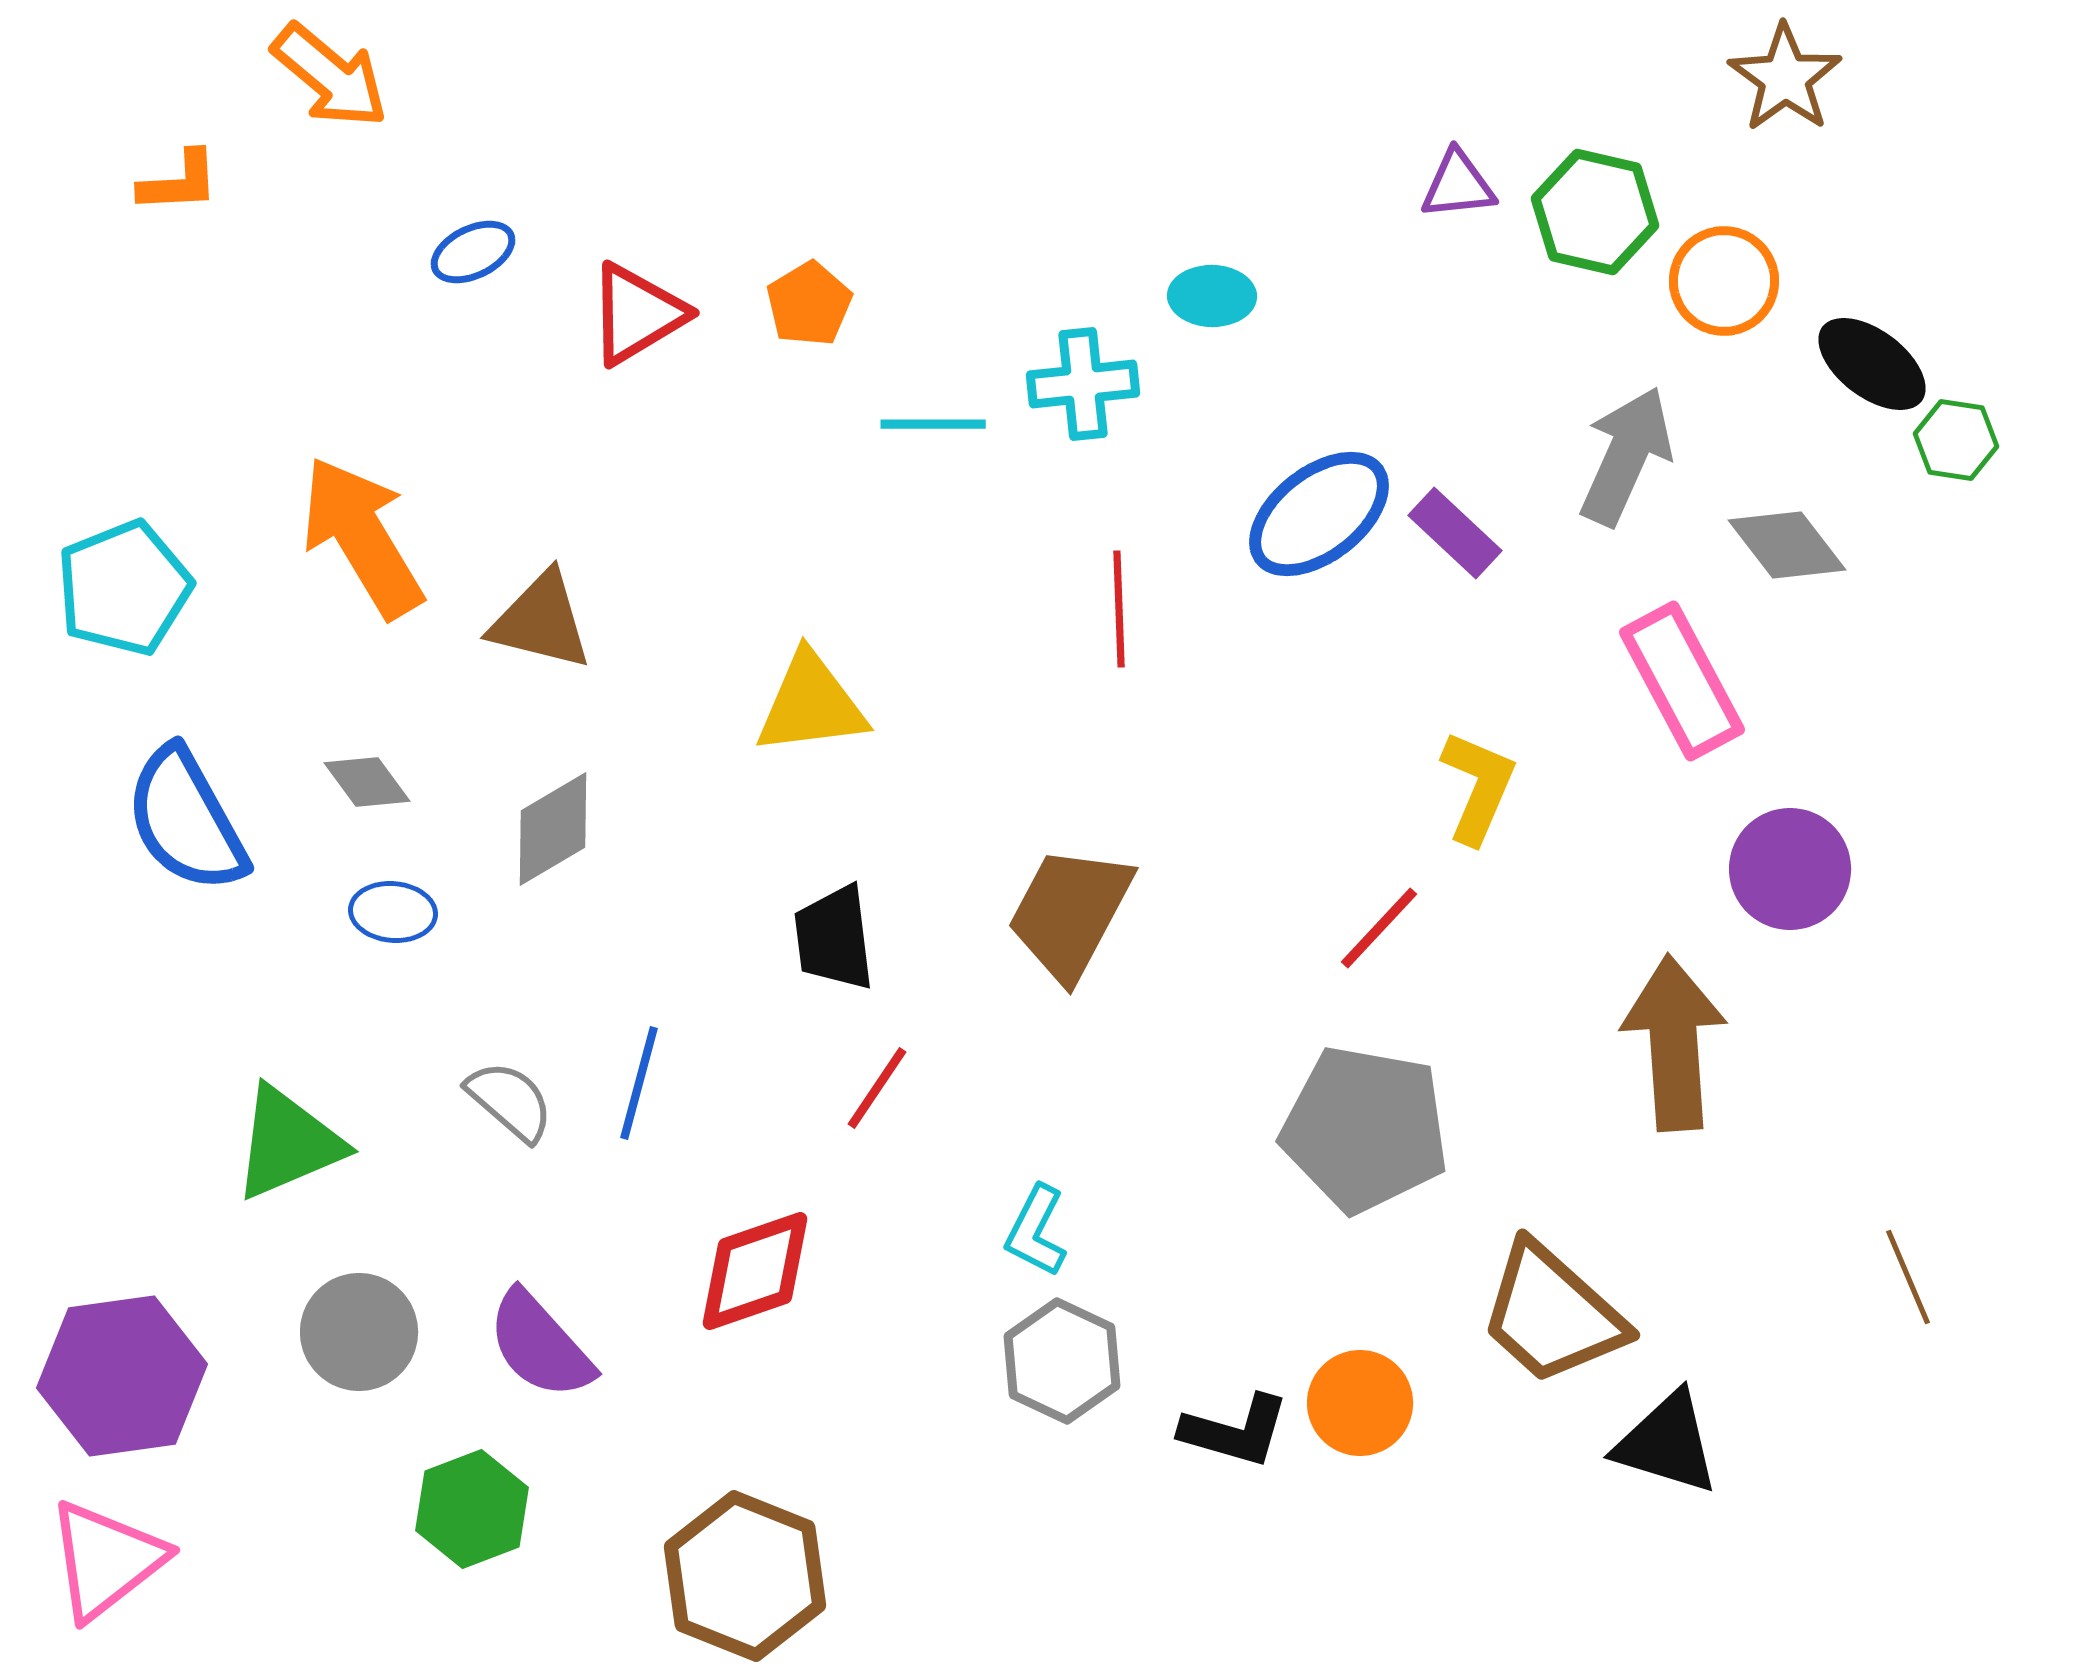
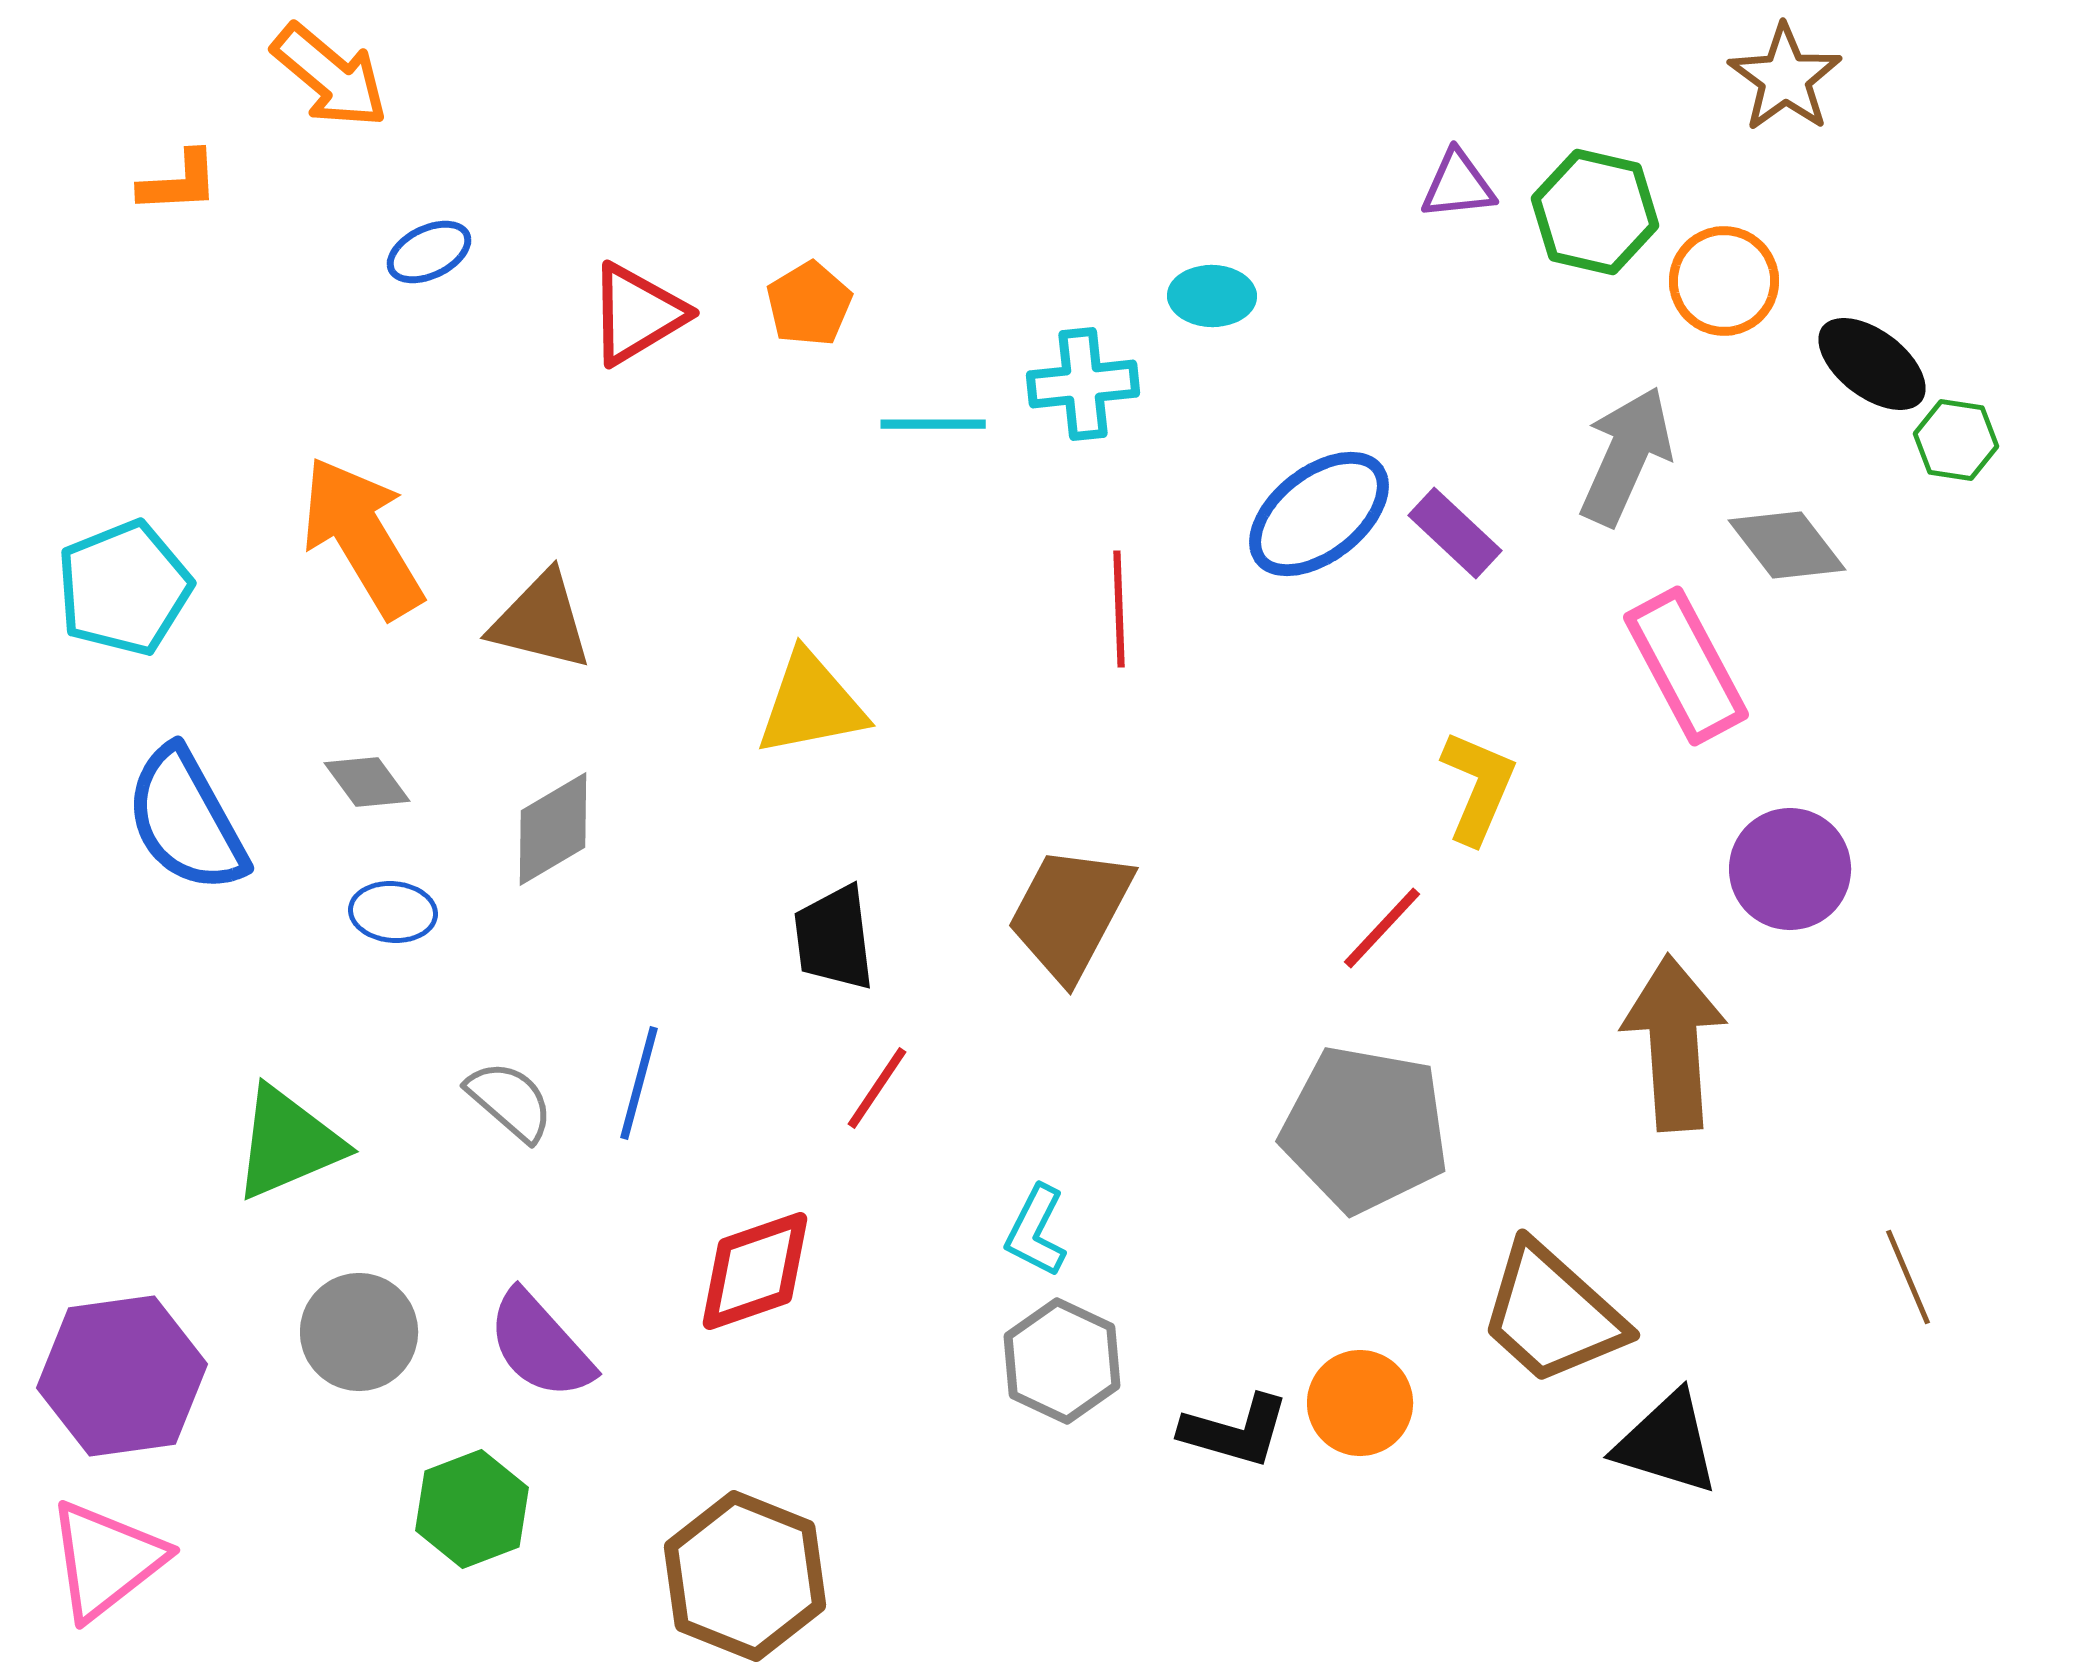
blue ellipse at (473, 252): moved 44 px left
pink rectangle at (1682, 681): moved 4 px right, 15 px up
yellow triangle at (811, 704): rotated 4 degrees counterclockwise
red line at (1379, 928): moved 3 px right
